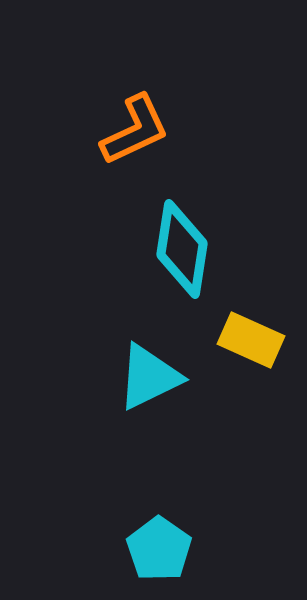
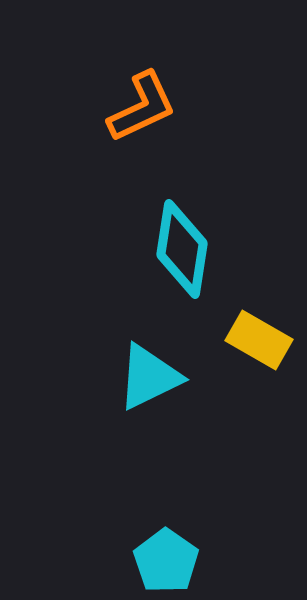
orange L-shape: moved 7 px right, 23 px up
yellow rectangle: moved 8 px right; rotated 6 degrees clockwise
cyan pentagon: moved 7 px right, 12 px down
